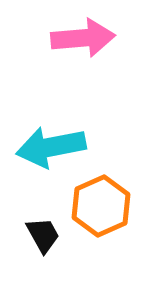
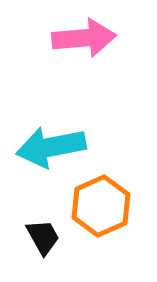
pink arrow: moved 1 px right
black trapezoid: moved 2 px down
